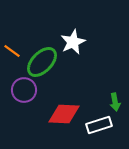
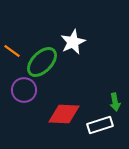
white rectangle: moved 1 px right
